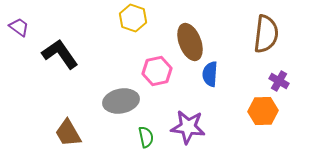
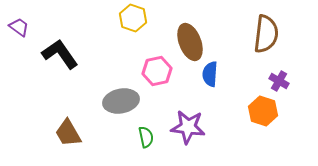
orange hexagon: rotated 20 degrees clockwise
